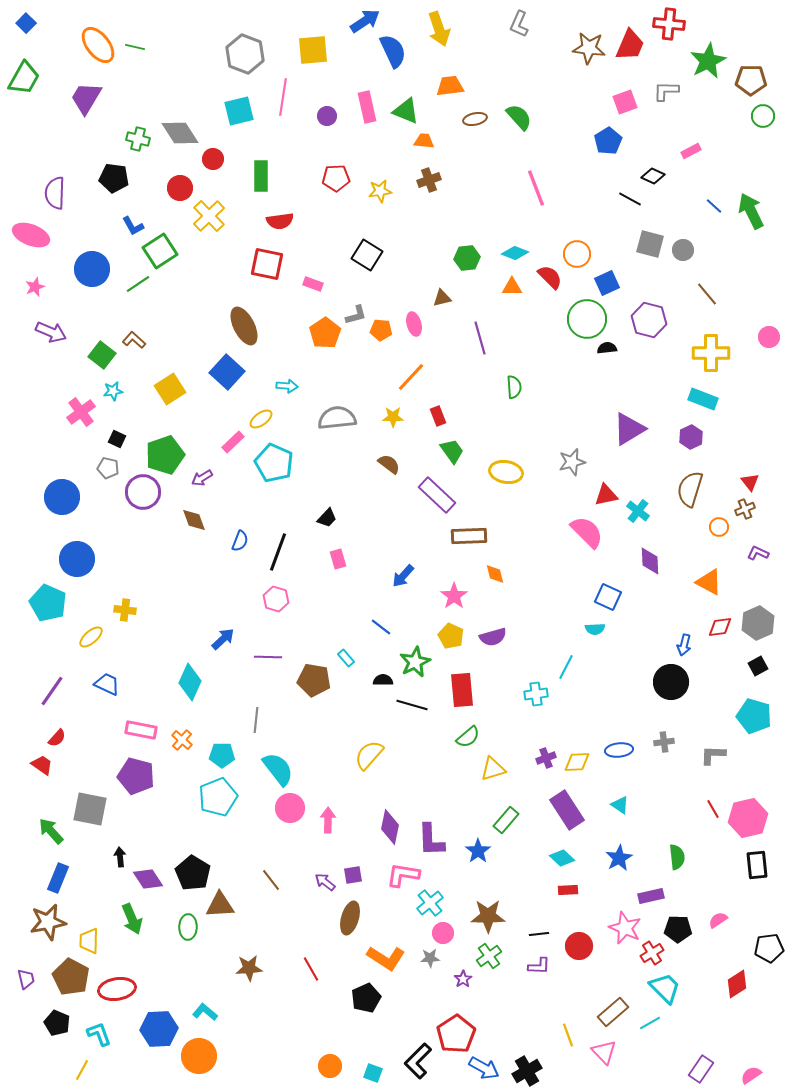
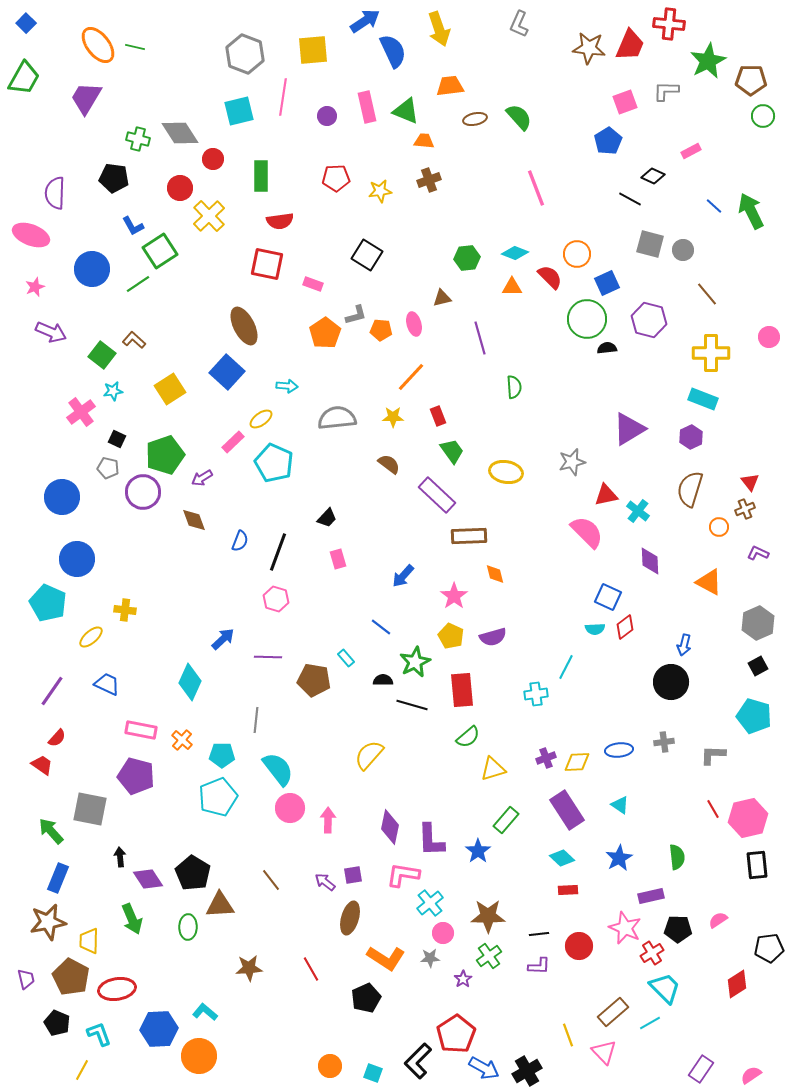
red diamond at (720, 627): moved 95 px left; rotated 30 degrees counterclockwise
